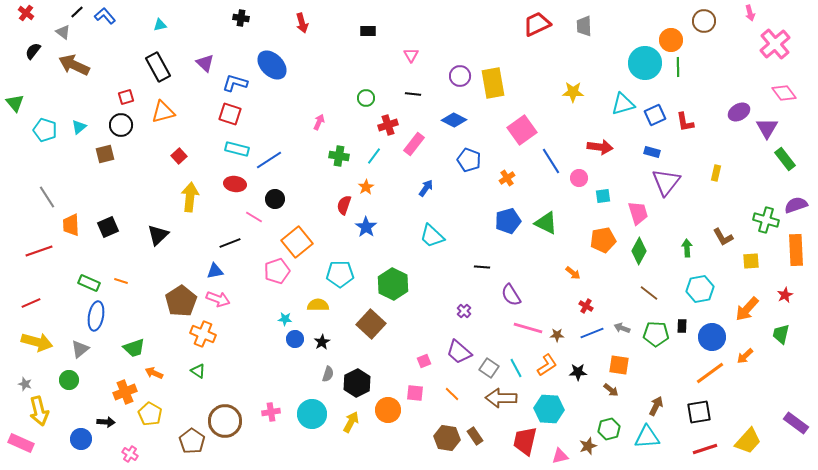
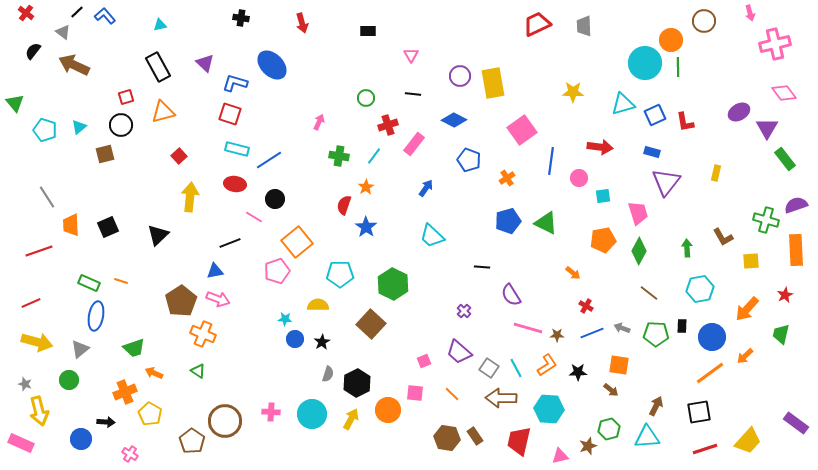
pink cross at (775, 44): rotated 28 degrees clockwise
blue line at (551, 161): rotated 40 degrees clockwise
pink cross at (271, 412): rotated 12 degrees clockwise
yellow arrow at (351, 422): moved 3 px up
red trapezoid at (525, 441): moved 6 px left
